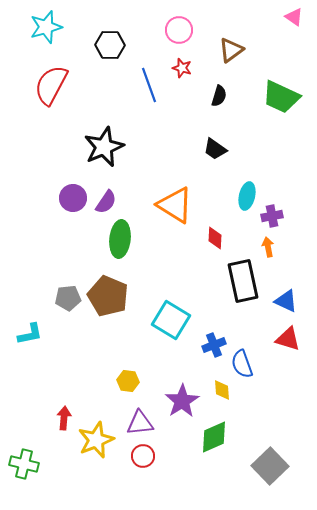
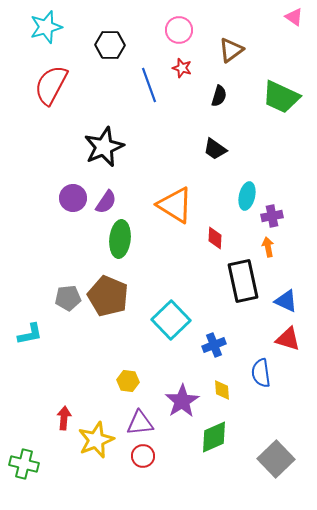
cyan square: rotated 15 degrees clockwise
blue semicircle: moved 19 px right, 9 px down; rotated 12 degrees clockwise
gray square: moved 6 px right, 7 px up
